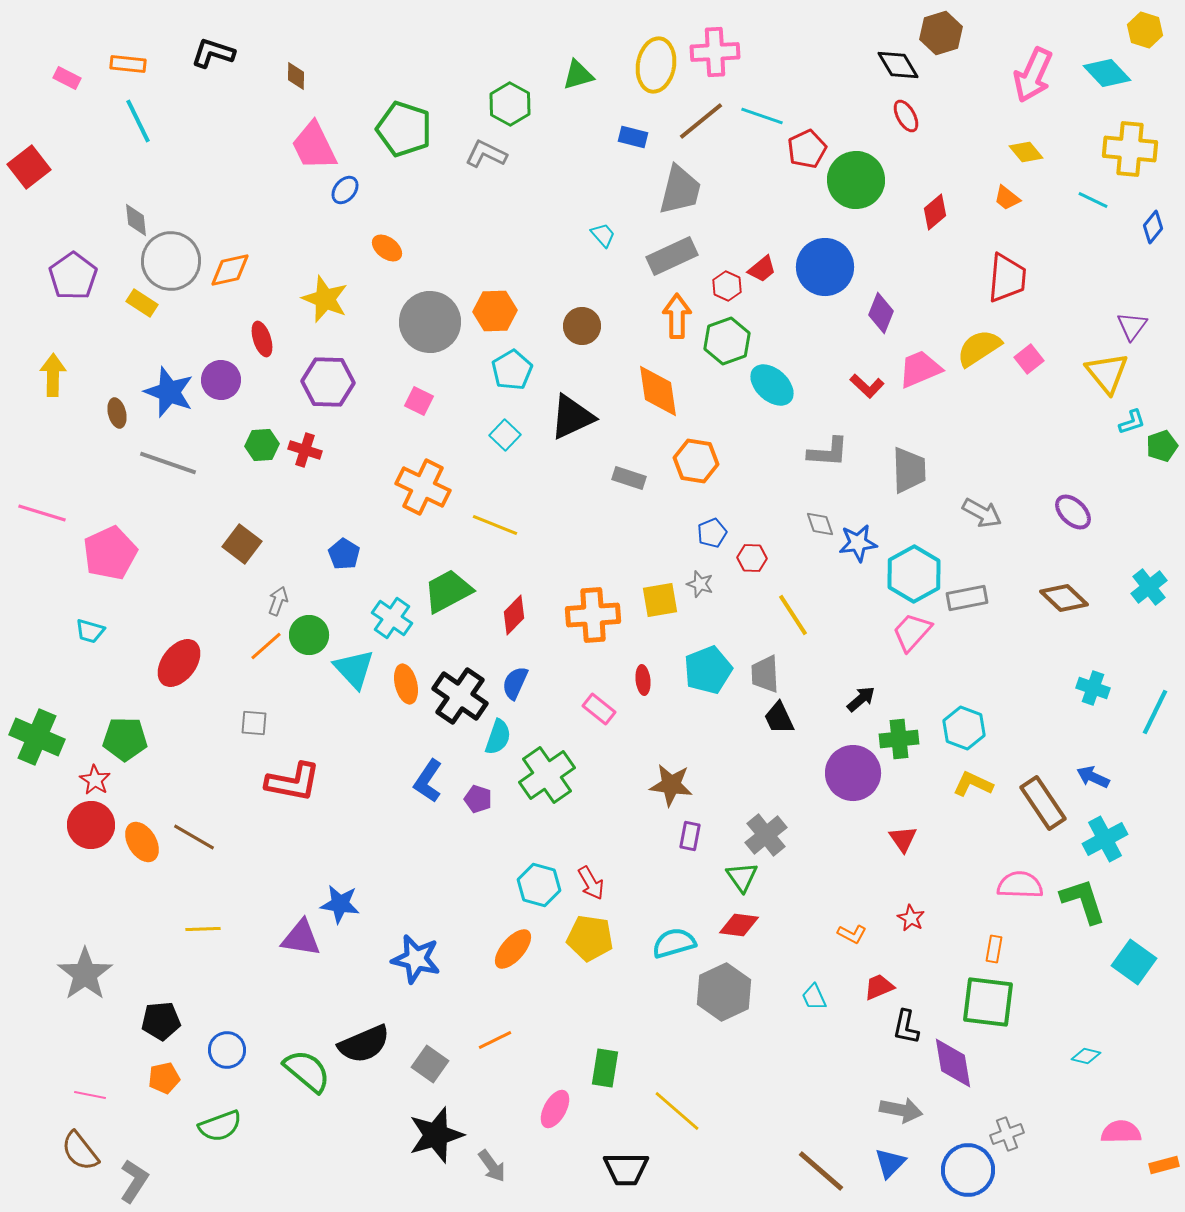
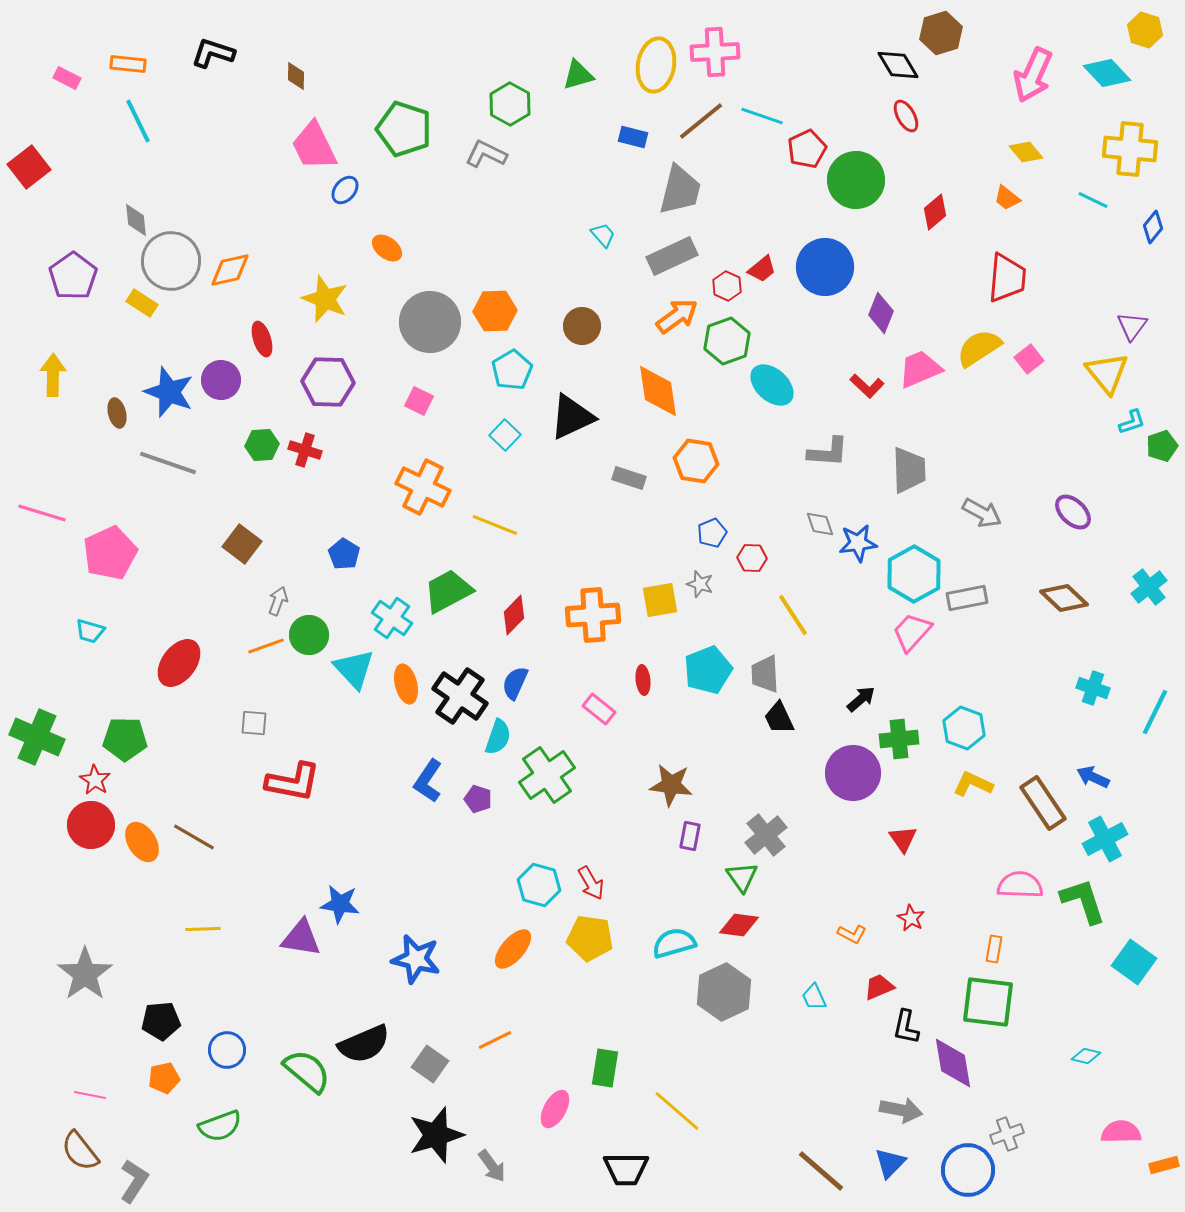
orange arrow at (677, 316): rotated 54 degrees clockwise
orange line at (266, 646): rotated 21 degrees clockwise
